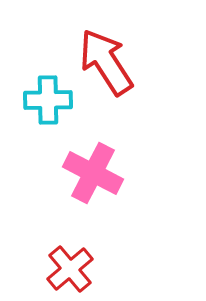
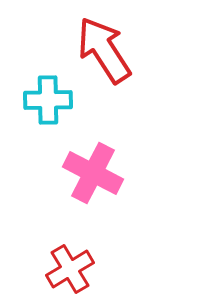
red arrow: moved 2 px left, 12 px up
red cross: rotated 9 degrees clockwise
